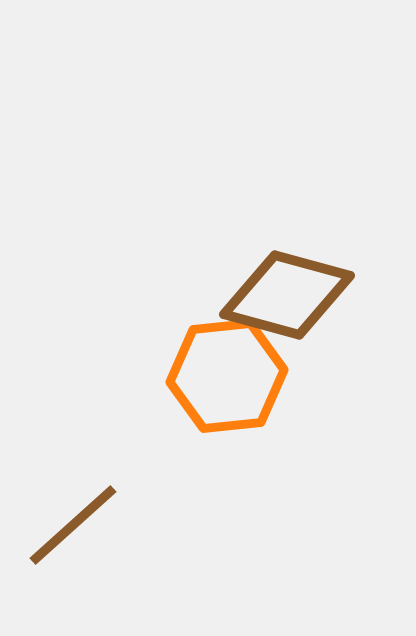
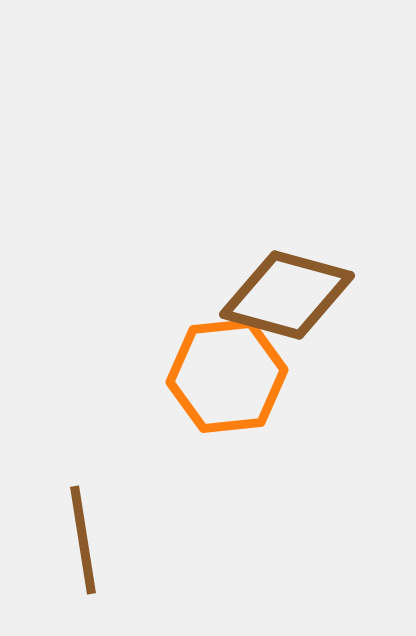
brown line: moved 10 px right, 15 px down; rotated 57 degrees counterclockwise
